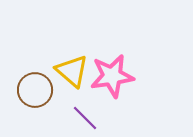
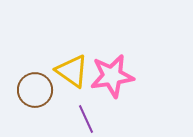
yellow triangle: rotated 6 degrees counterclockwise
purple line: moved 1 px right, 1 px down; rotated 20 degrees clockwise
